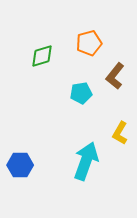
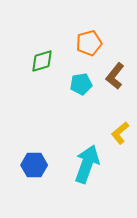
green diamond: moved 5 px down
cyan pentagon: moved 9 px up
yellow L-shape: rotated 20 degrees clockwise
cyan arrow: moved 1 px right, 3 px down
blue hexagon: moved 14 px right
